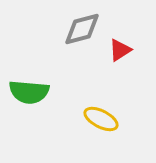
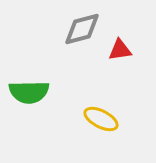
red triangle: rotated 25 degrees clockwise
green semicircle: rotated 6 degrees counterclockwise
